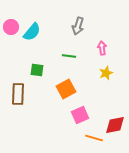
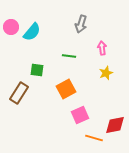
gray arrow: moved 3 px right, 2 px up
brown rectangle: moved 1 px right, 1 px up; rotated 30 degrees clockwise
